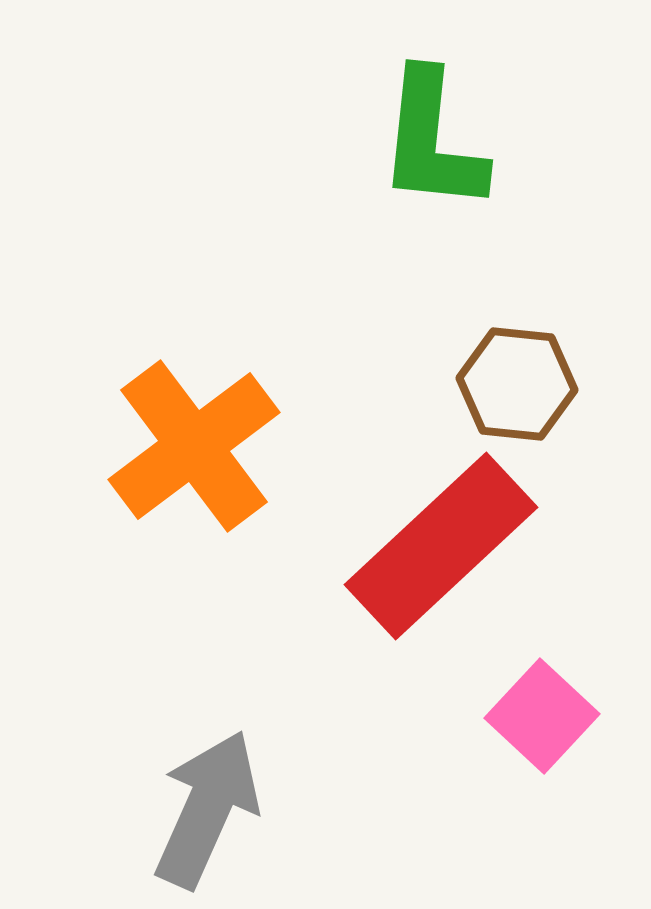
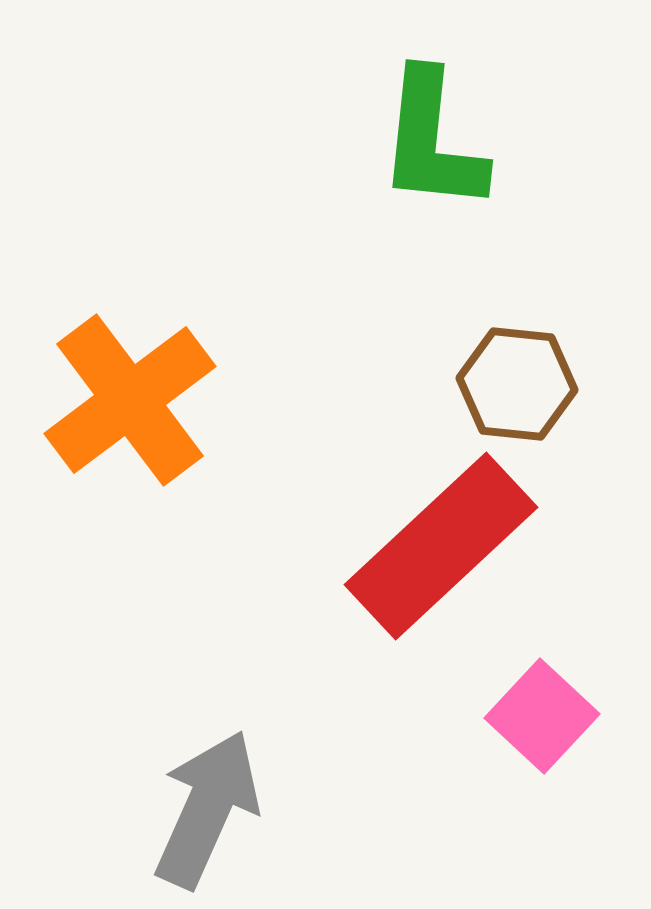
orange cross: moved 64 px left, 46 px up
